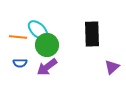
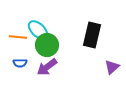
black rectangle: moved 1 px down; rotated 15 degrees clockwise
